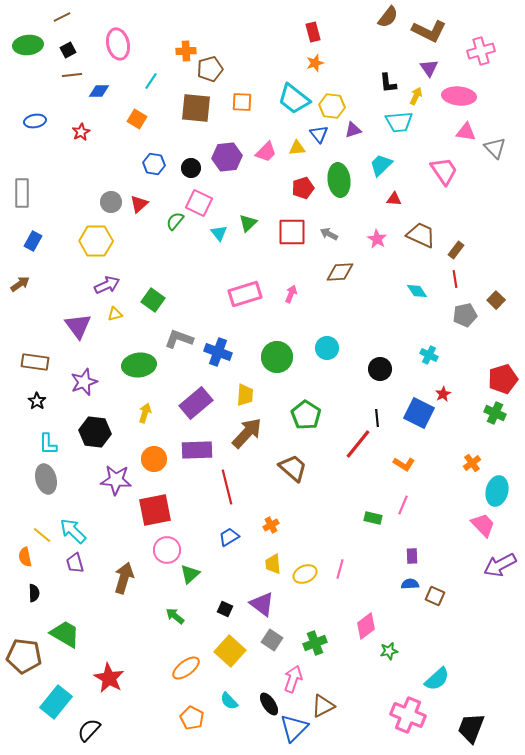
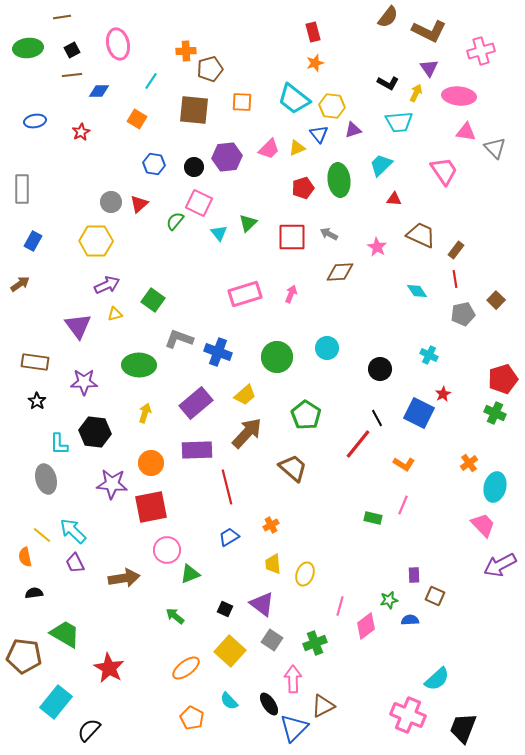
brown line at (62, 17): rotated 18 degrees clockwise
green ellipse at (28, 45): moved 3 px down
black square at (68, 50): moved 4 px right
black L-shape at (388, 83): rotated 55 degrees counterclockwise
yellow arrow at (416, 96): moved 3 px up
brown square at (196, 108): moved 2 px left, 2 px down
yellow triangle at (297, 148): rotated 18 degrees counterclockwise
pink trapezoid at (266, 152): moved 3 px right, 3 px up
black circle at (191, 168): moved 3 px right, 1 px up
gray rectangle at (22, 193): moved 4 px up
red square at (292, 232): moved 5 px down
pink star at (377, 239): moved 8 px down
gray pentagon at (465, 315): moved 2 px left, 1 px up
green ellipse at (139, 365): rotated 8 degrees clockwise
purple star at (84, 382): rotated 20 degrees clockwise
yellow trapezoid at (245, 395): rotated 45 degrees clockwise
black line at (377, 418): rotated 24 degrees counterclockwise
cyan L-shape at (48, 444): moved 11 px right
orange circle at (154, 459): moved 3 px left, 4 px down
orange cross at (472, 463): moved 3 px left
purple star at (116, 480): moved 4 px left, 4 px down
cyan ellipse at (497, 491): moved 2 px left, 4 px up
red square at (155, 510): moved 4 px left, 3 px up
purple rectangle at (412, 556): moved 2 px right, 19 px down
purple trapezoid at (75, 563): rotated 10 degrees counterclockwise
pink line at (340, 569): moved 37 px down
green triangle at (190, 574): rotated 20 degrees clockwise
yellow ellipse at (305, 574): rotated 45 degrees counterclockwise
brown arrow at (124, 578): rotated 64 degrees clockwise
blue semicircle at (410, 584): moved 36 px down
black semicircle at (34, 593): rotated 96 degrees counterclockwise
green star at (389, 651): moved 51 px up
red star at (109, 678): moved 10 px up
pink arrow at (293, 679): rotated 20 degrees counterclockwise
black trapezoid at (471, 728): moved 8 px left
